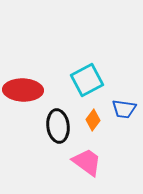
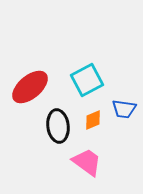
red ellipse: moved 7 px right, 3 px up; rotated 42 degrees counterclockwise
orange diamond: rotated 30 degrees clockwise
